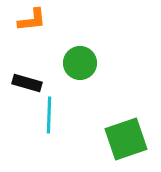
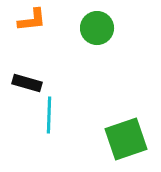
green circle: moved 17 px right, 35 px up
